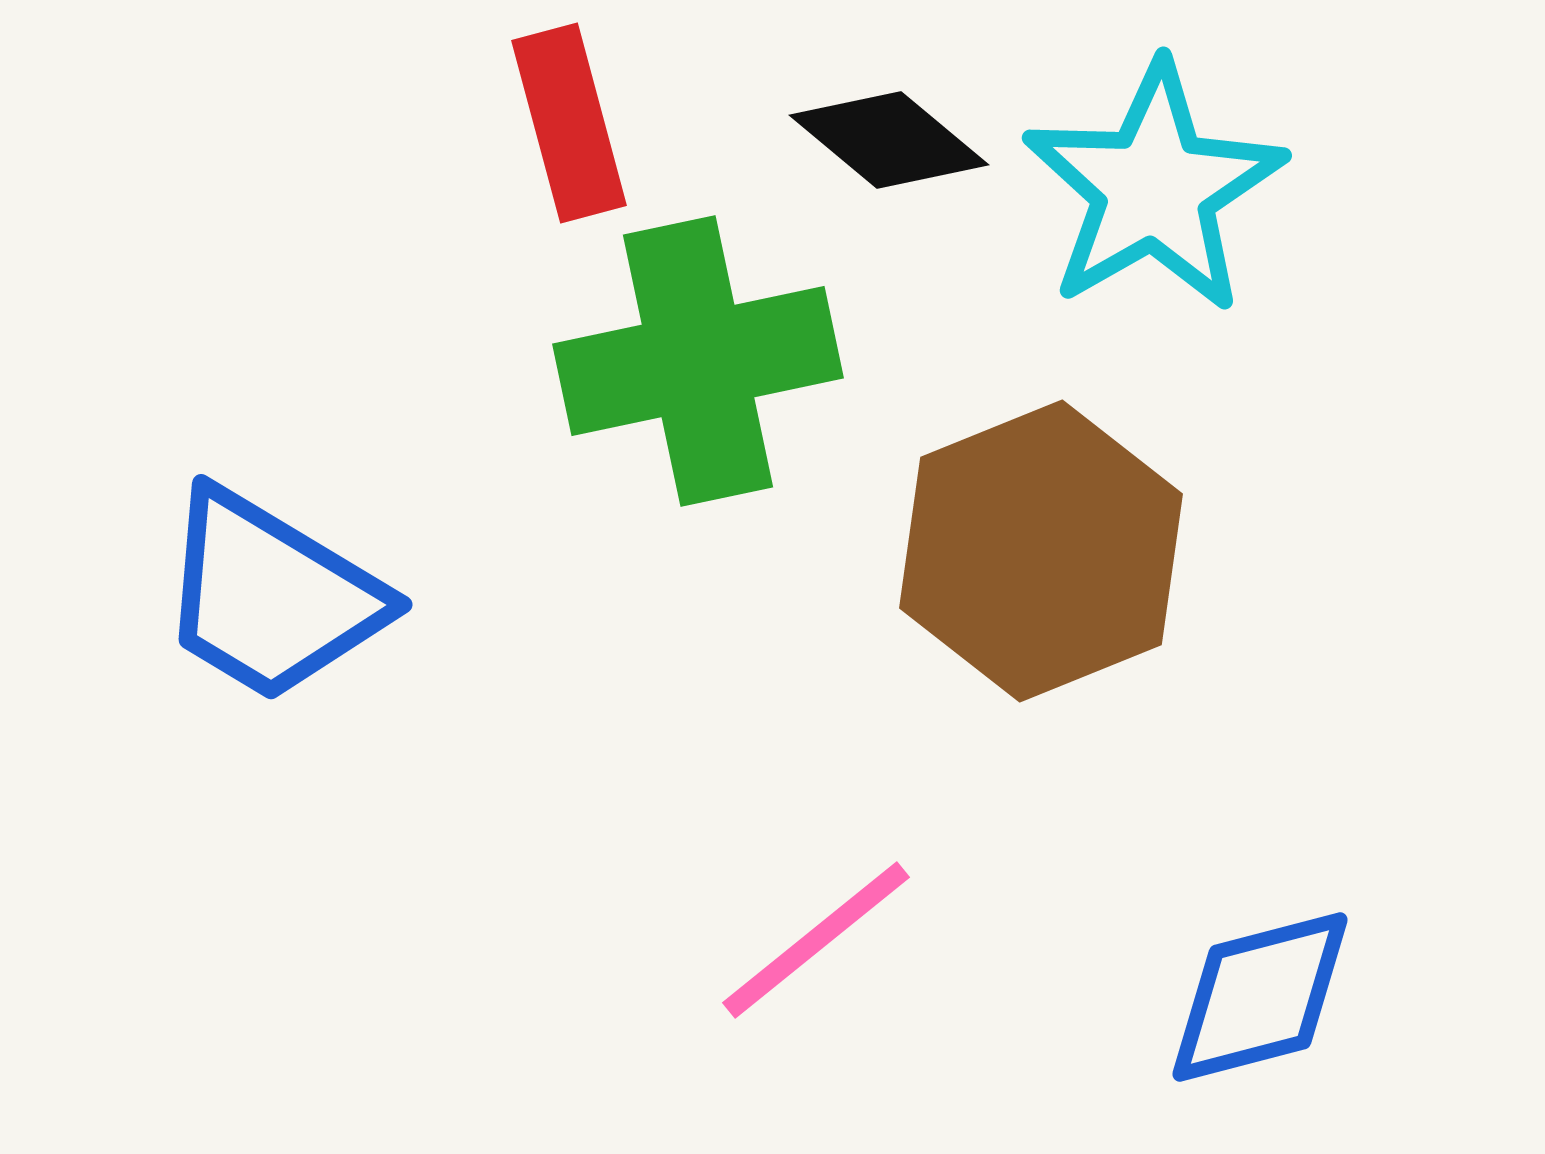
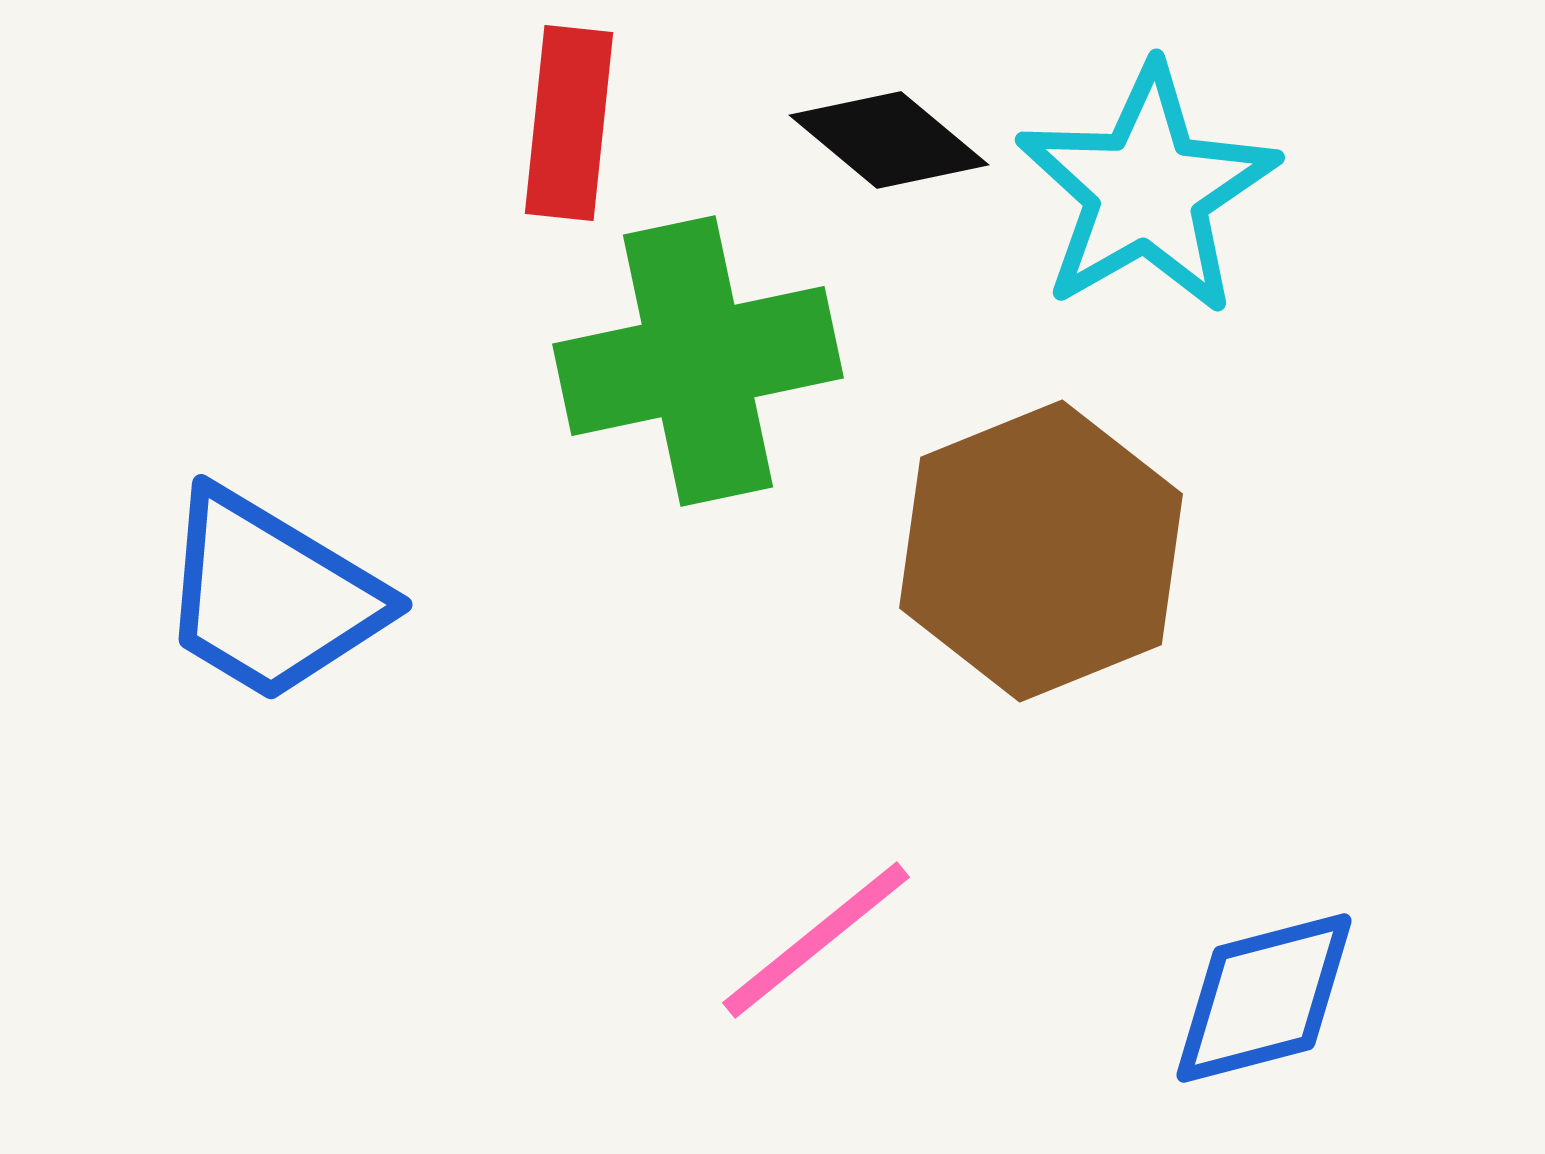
red rectangle: rotated 21 degrees clockwise
cyan star: moved 7 px left, 2 px down
blue diamond: moved 4 px right, 1 px down
